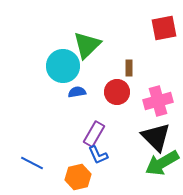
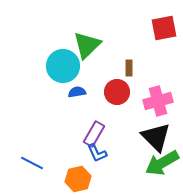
blue L-shape: moved 1 px left, 2 px up
orange hexagon: moved 2 px down
